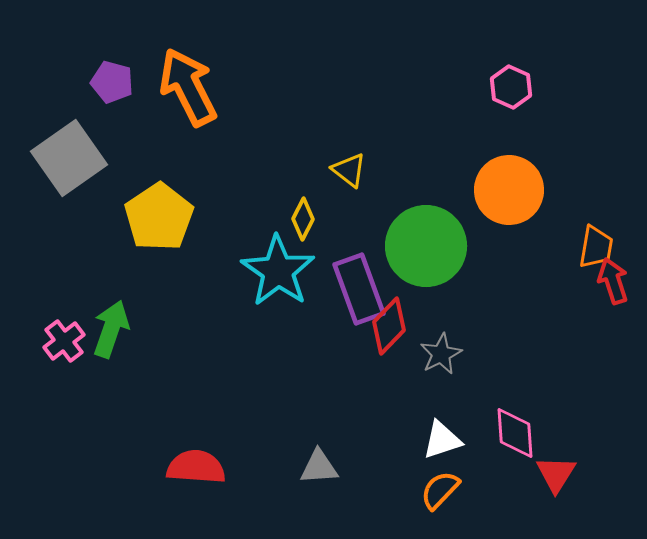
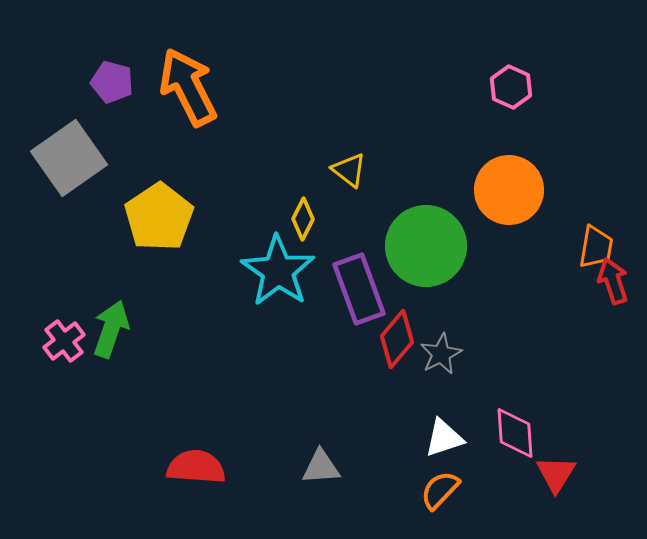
red diamond: moved 8 px right, 13 px down; rotated 4 degrees counterclockwise
white triangle: moved 2 px right, 2 px up
gray triangle: moved 2 px right
